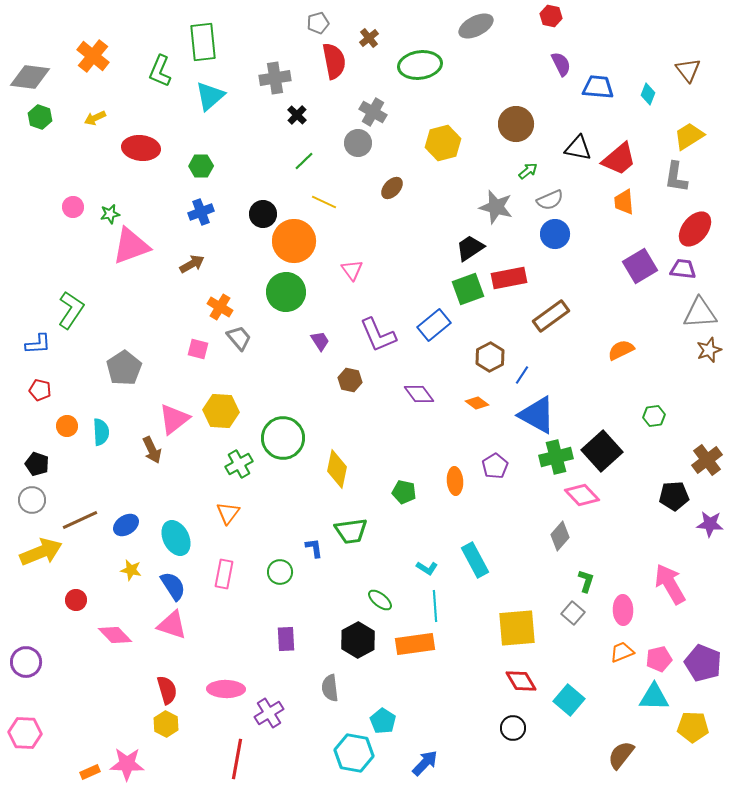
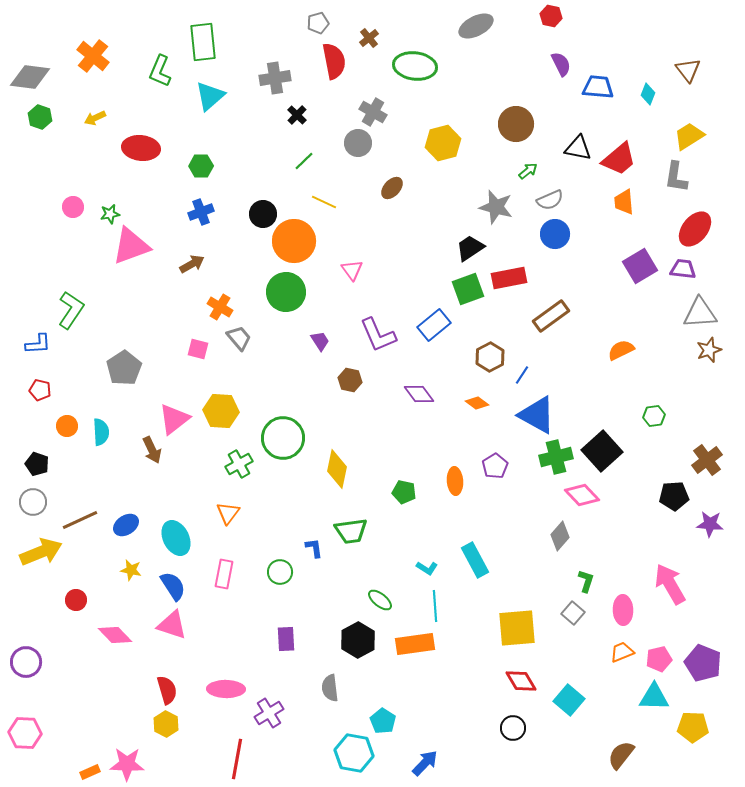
green ellipse at (420, 65): moved 5 px left, 1 px down; rotated 15 degrees clockwise
gray circle at (32, 500): moved 1 px right, 2 px down
